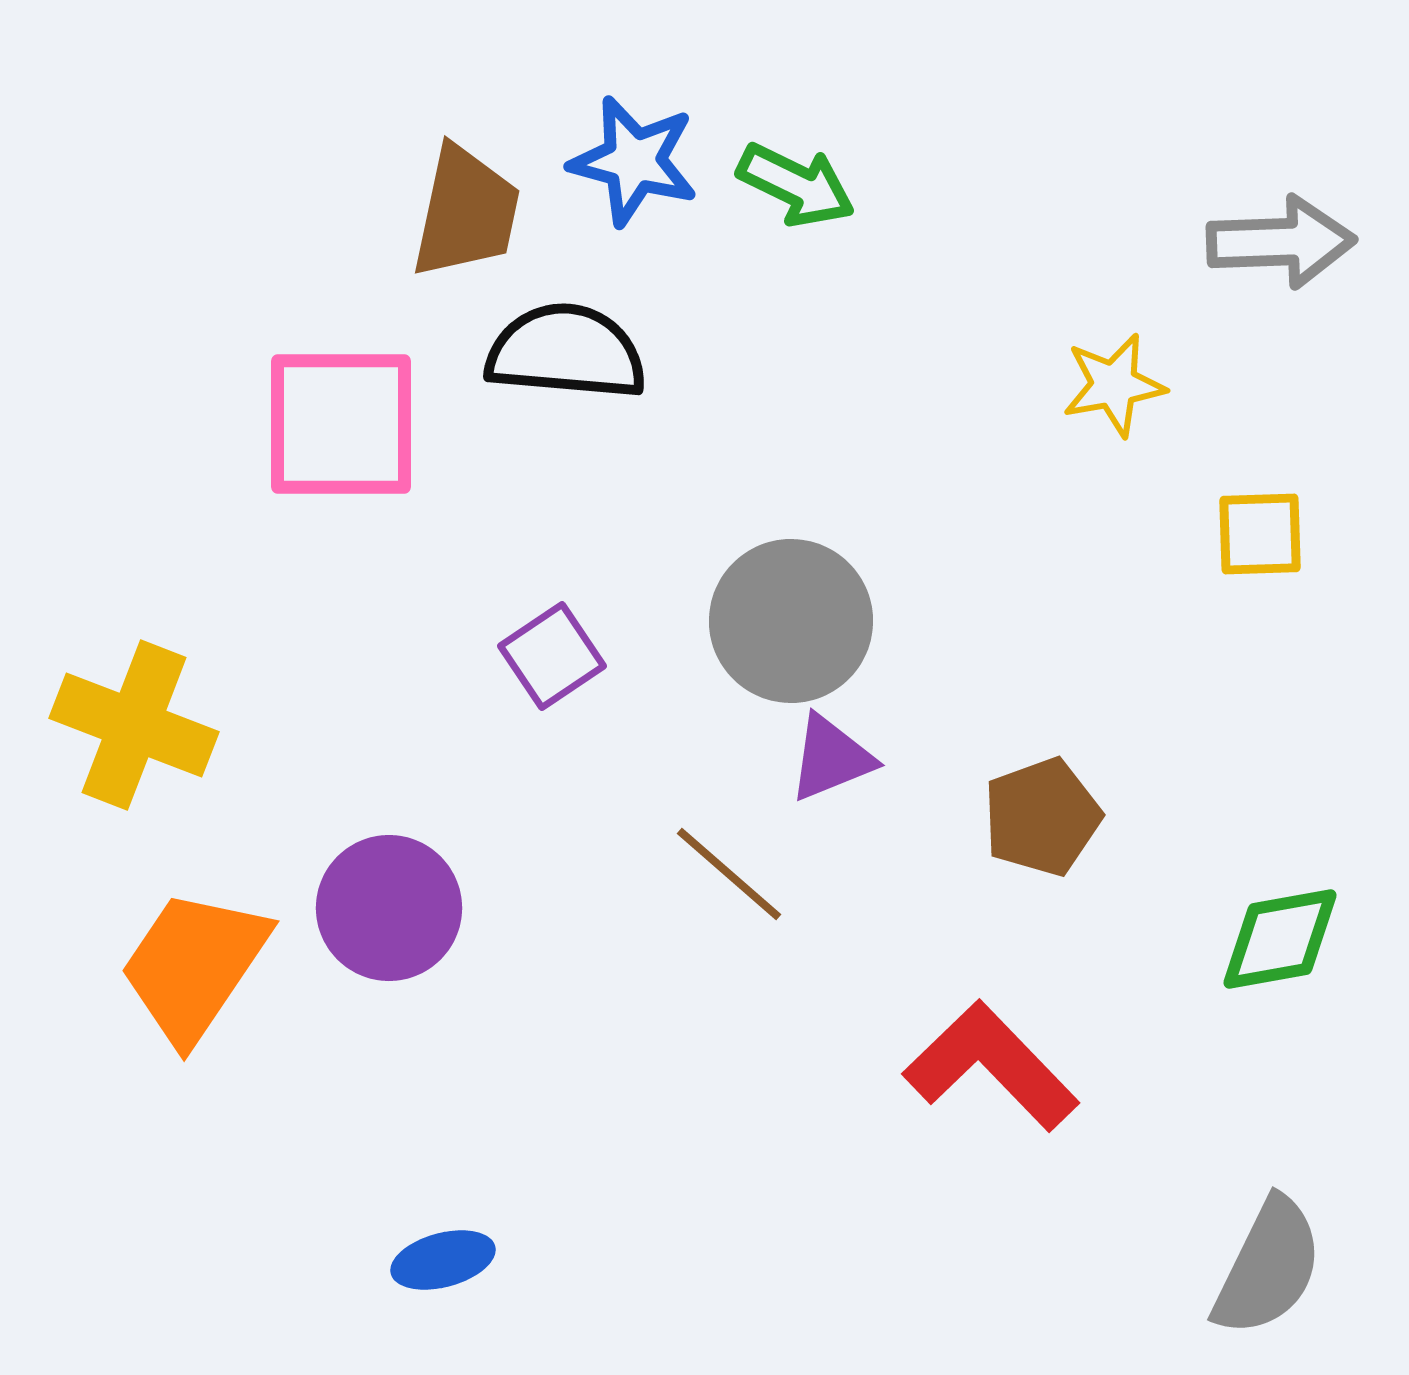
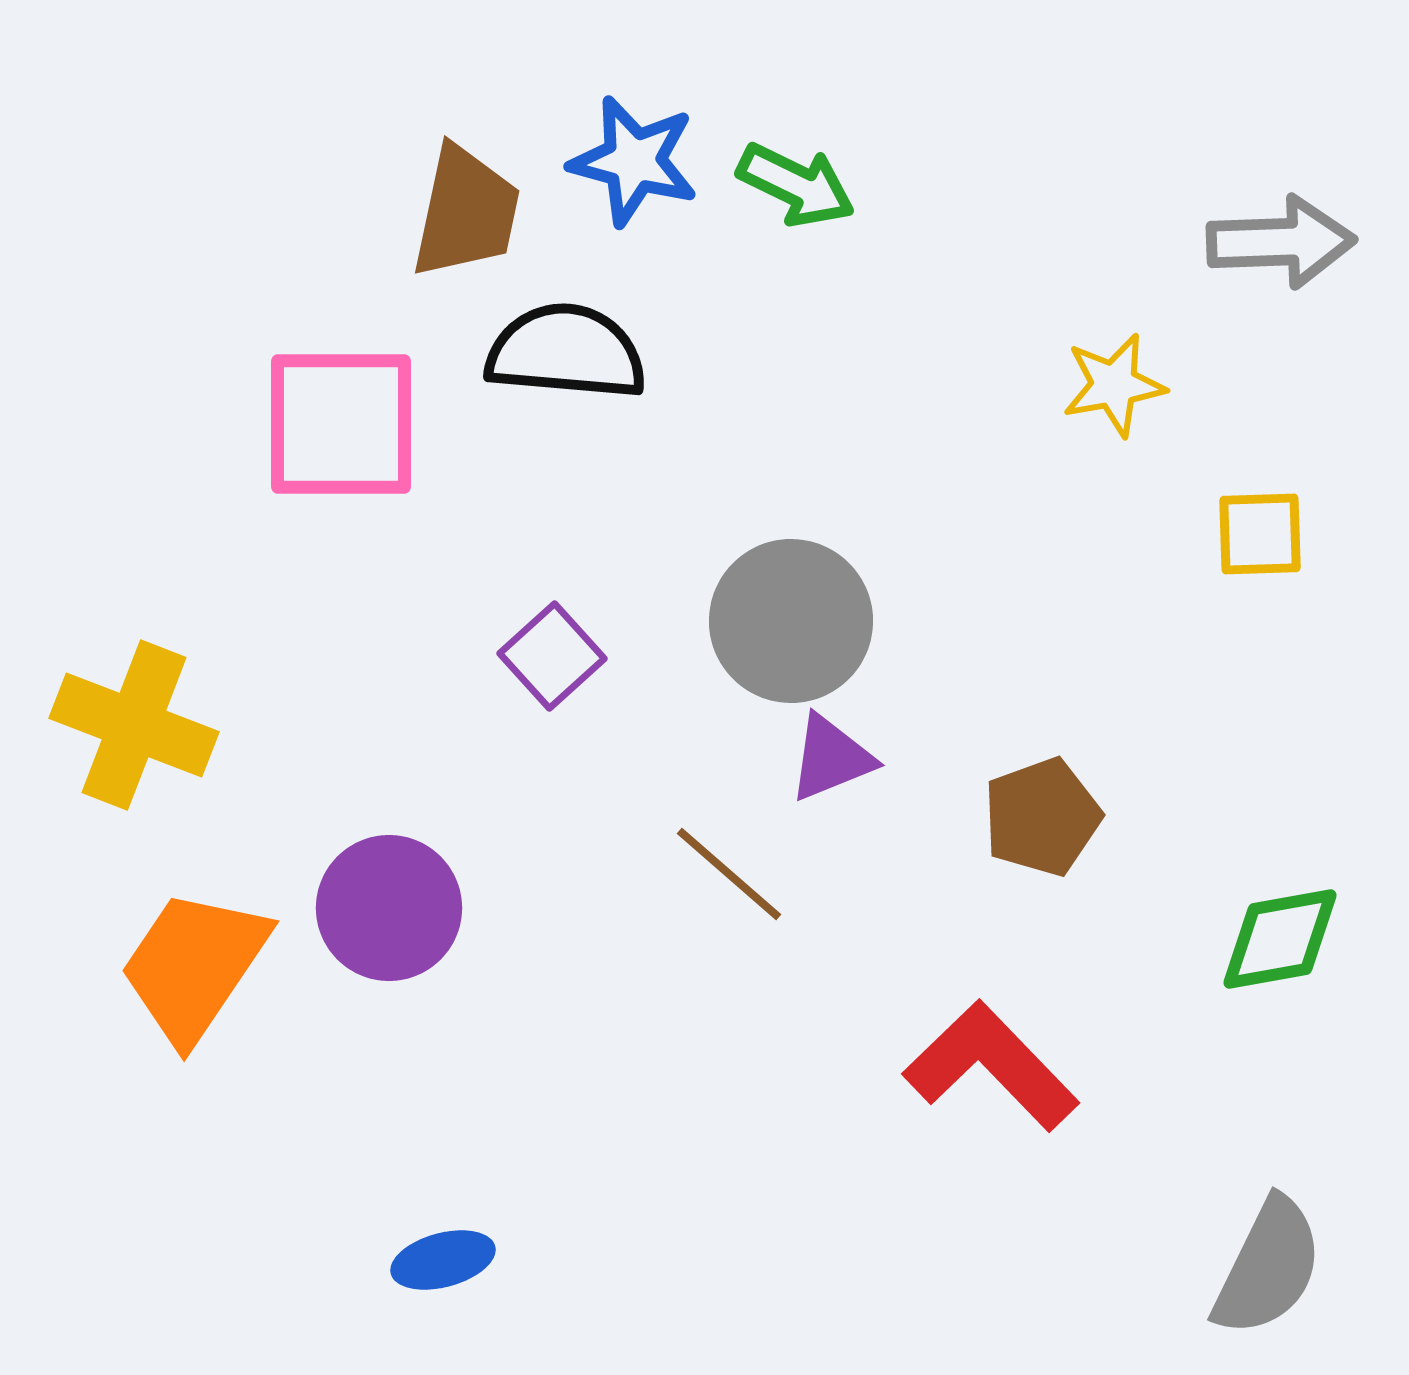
purple square: rotated 8 degrees counterclockwise
